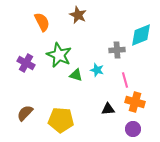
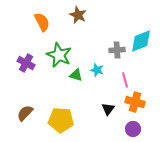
cyan diamond: moved 6 px down
black triangle: rotated 48 degrees counterclockwise
